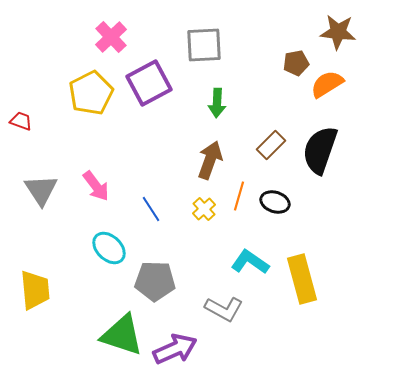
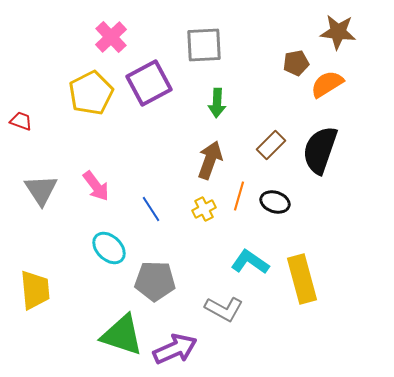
yellow cross: rotated 15 degrees clockwise
